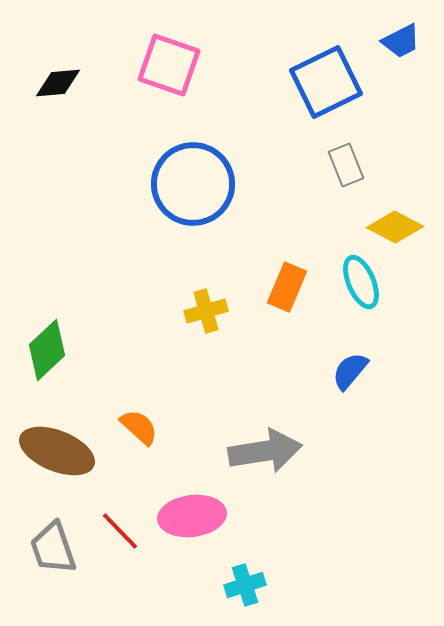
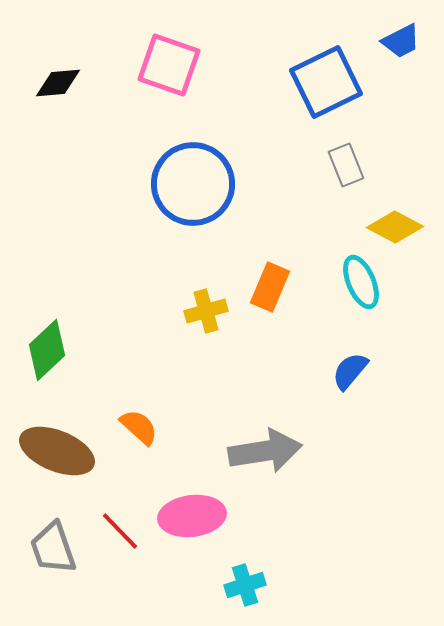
orange rectangle: moved 17 px left
